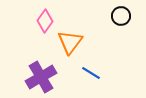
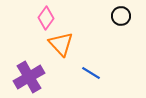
pink diamond: moved 1 px right, 3 px up
orange triangle: moved 9 px left, 2 px down; rotated 20 degrees counterclockwise
purple cross: moved 12 px left
